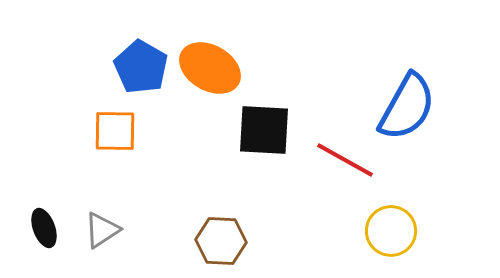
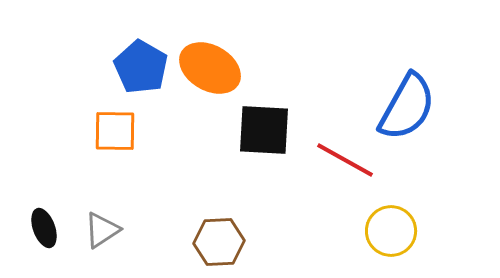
brown hexagon: moved 2 px left, 1 px down; rotated 6 degrees counterclockwise
